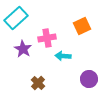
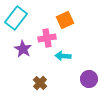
cyan rectangle: rotated 10 degrees counterclockwise
orange square: moved 17 px left, 6 px up
brown cross: moved 2 px right
